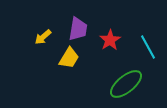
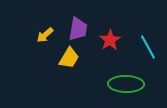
yellow arrow: moved 2 px right, 2 px up
green ellipse: rotated 40 degrees clockwise
